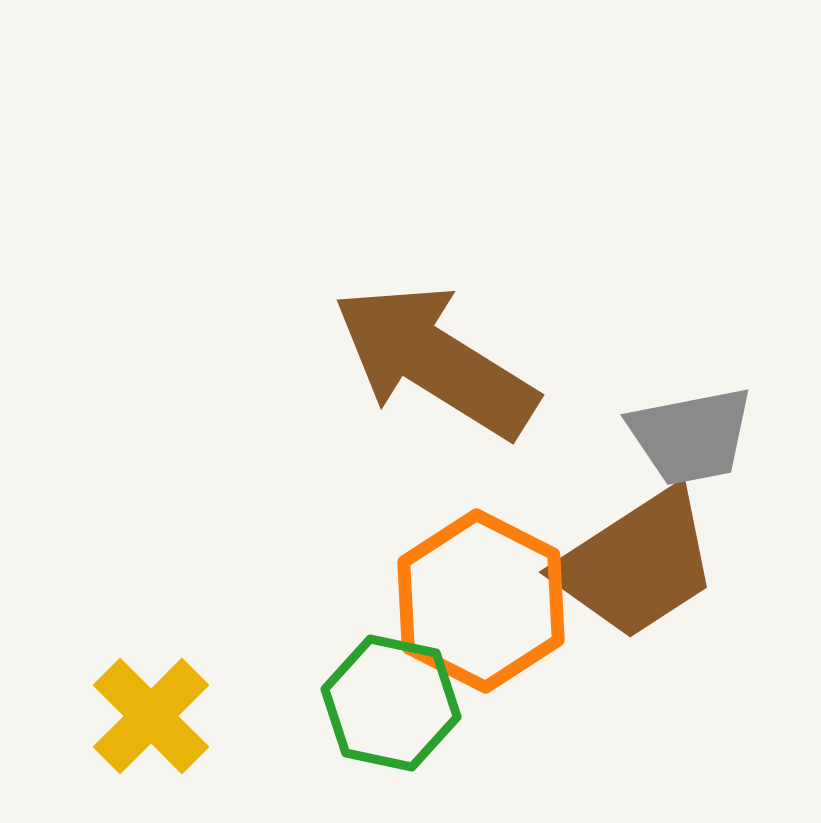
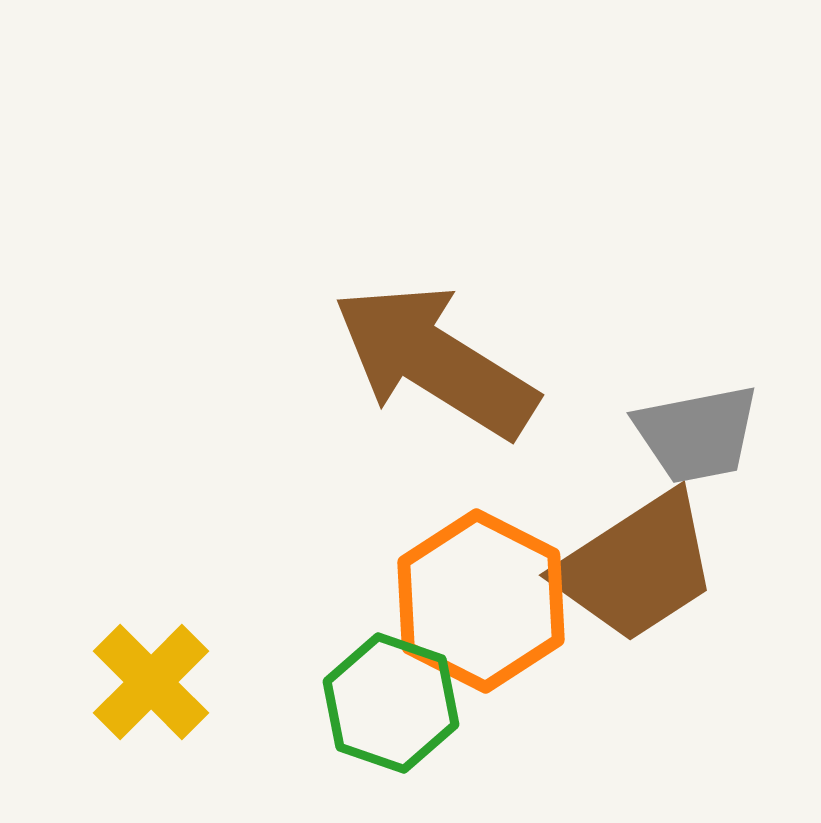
gray trapezoid: moved 6 px right, 2 px up
brown trapezoid: moved 3 px down
green hexagon: rotated 7 degrees clockwise
yellow cross: moved 34 px up
